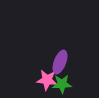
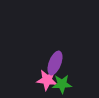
purple ellipse: moved 5 px left, 1 px down
